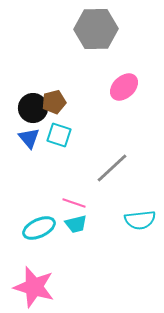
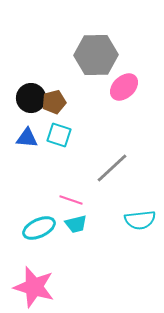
gray hexagon: moved 26 px down
black circle: moved 2 px left, 10 px up
blue triangle: moved 2 px left; rotated 45 degrees counterclockwise
pink line: moved 3 px left, 3 px up
